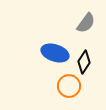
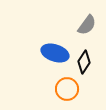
gray semicircle: moved 1 px right, 2 px down
orange circle: moved 2 px left, 3 px down
